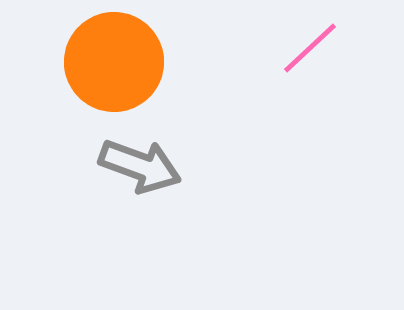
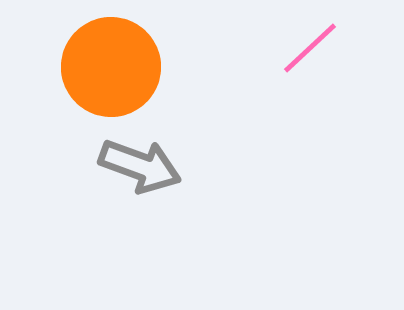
orange circle: moved 3 px left, 5 px down
